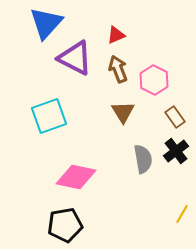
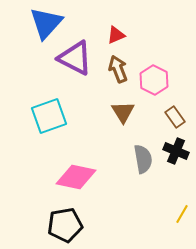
black cross: rotated 30 degrees counterclockwise
